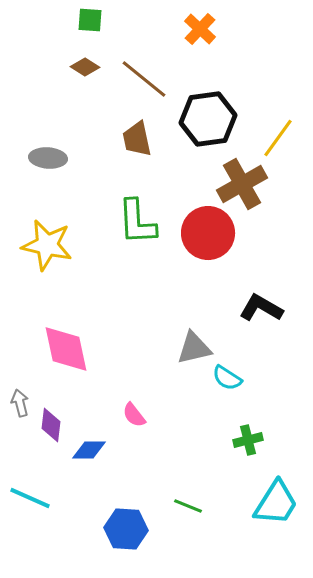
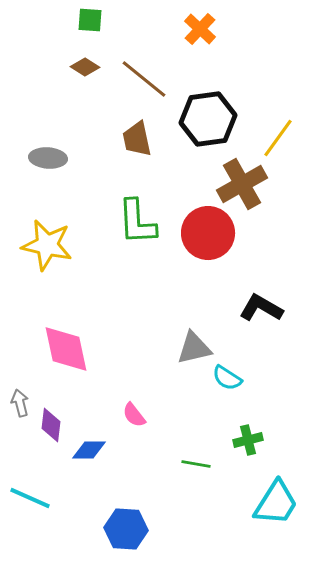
green line: moved 8 px right, 42 px up; rotated 12 degrees counterclockwise
